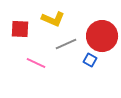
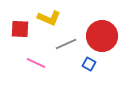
yellow L-shape: moved 4 px left, 1 px up
blue square: moved 1 px left, 4 px down
